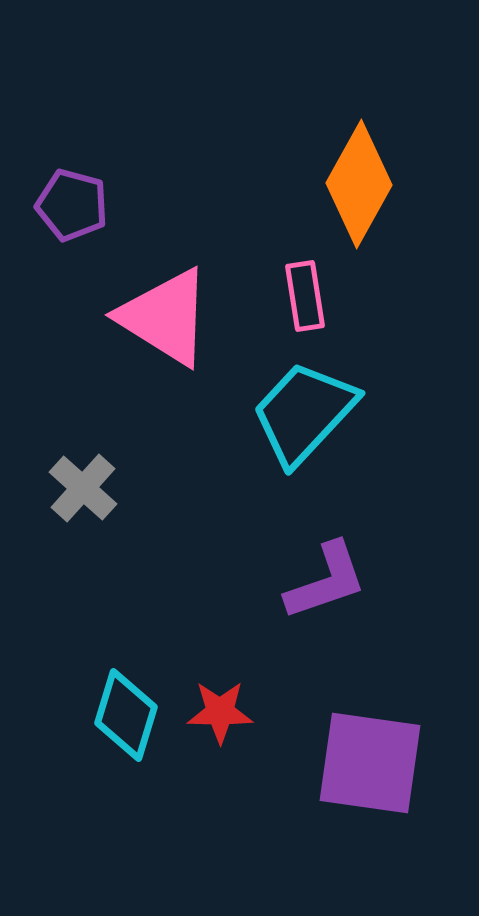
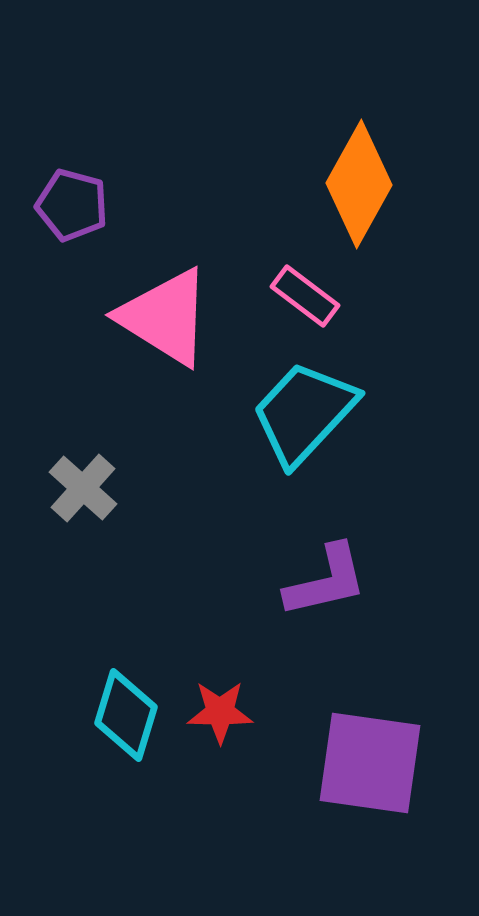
pink rectangle: rotated 44 degrees counterclockwise
purple L-shape: rotated 6 degrees clockwise
